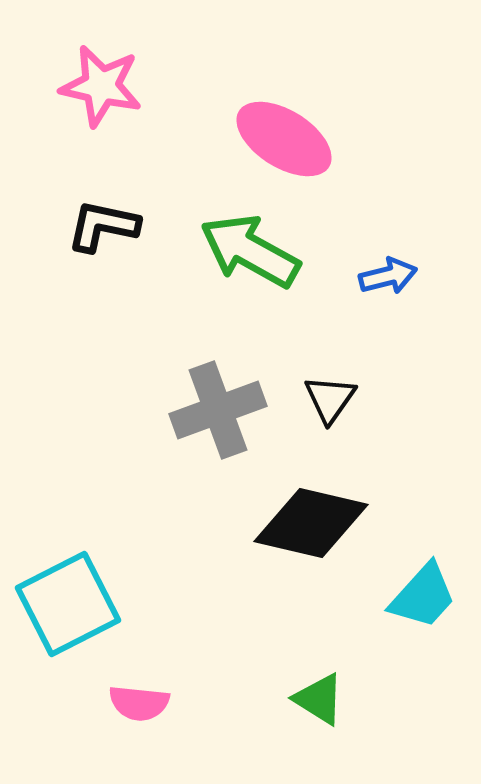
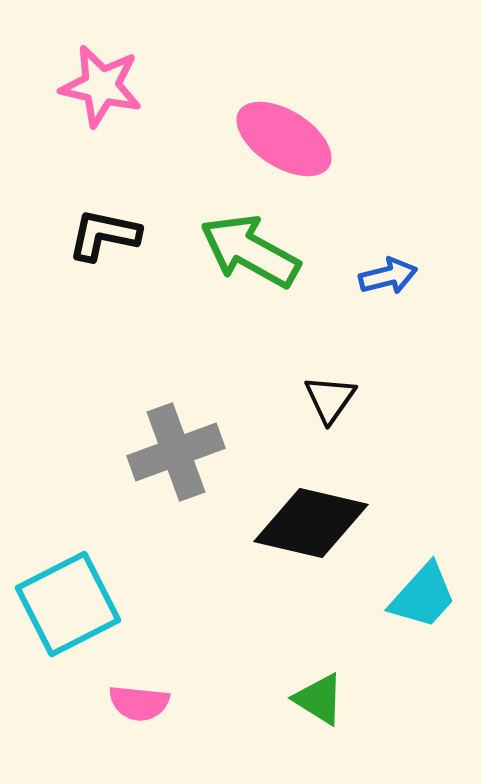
black L-shape: moved 1 px right, 9 px down
gray cross: moved 42 px left, 42 px down
